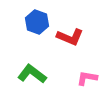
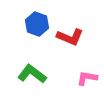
blue hexagon: moved 2 px down
